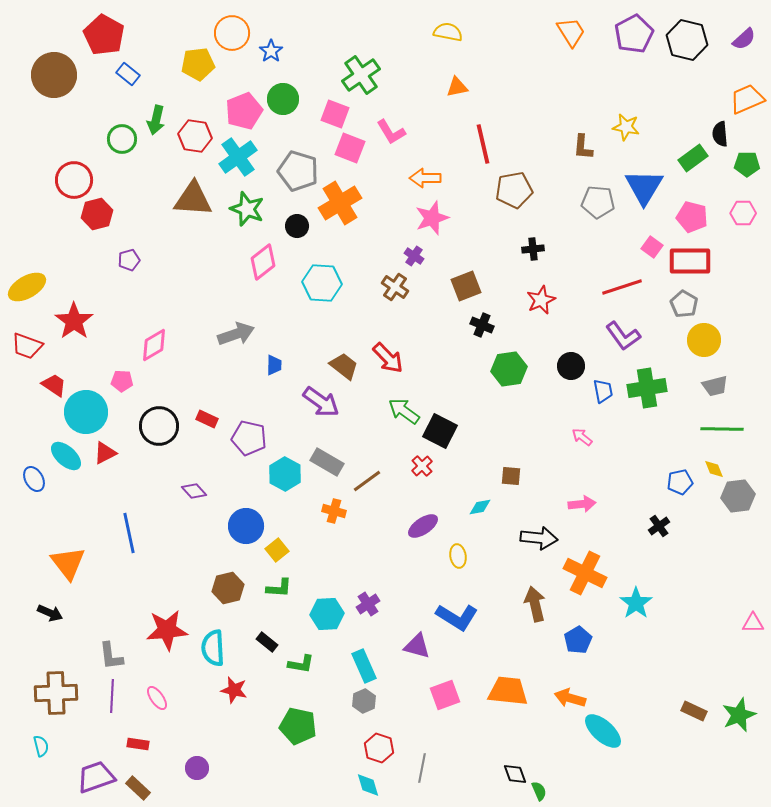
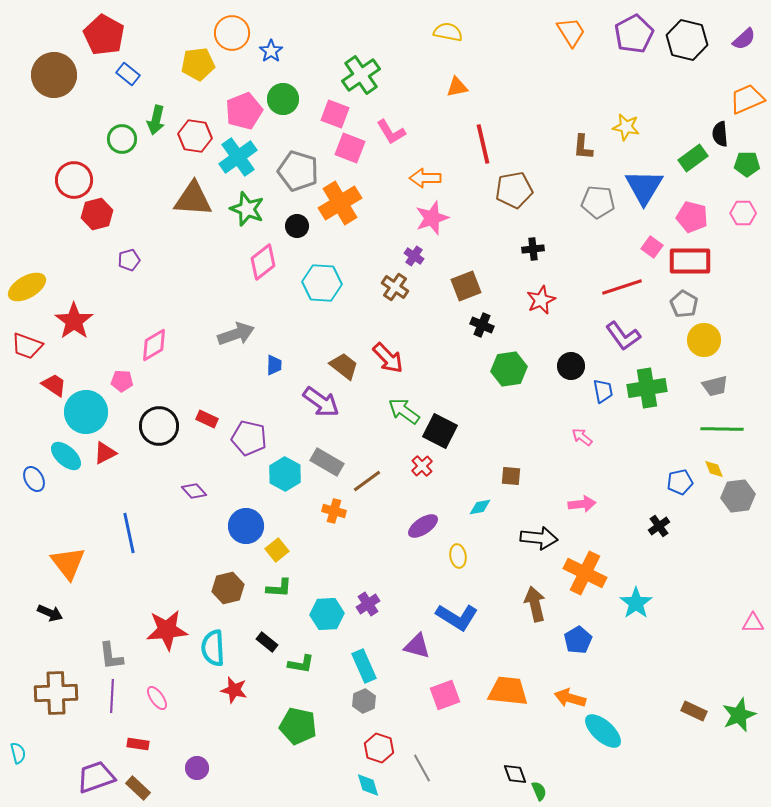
cyan semicircle at (41, 746): moved 23 px left, 7 px down
gray line at (422, 768): rotated 40 degrees counterclockwise
